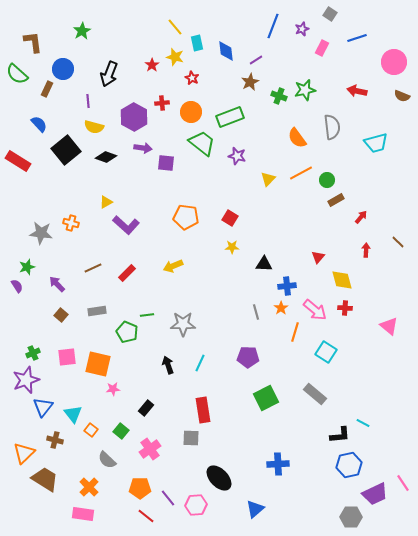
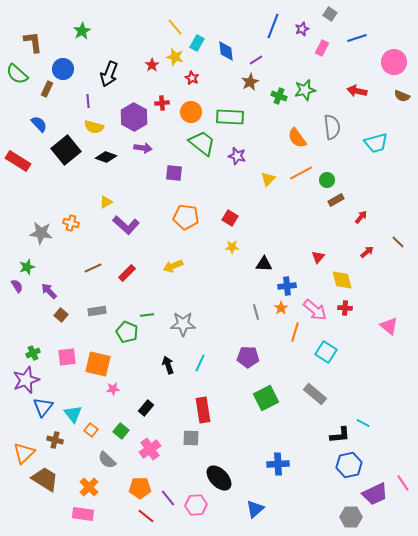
cyan rectangle at (197, 43): rotated 42 degrees clockwise
green rectangle at (230, 117): rotated 24 degrees clockwise
purple square at (166, 163): moved 8 px right, 10 px down
red arrow at (366, 250): moved 1 px right, 2 px down; rotated 48 degrees clockwise
purple arrow at (57, 284): moved 8 px left, 7 px down
